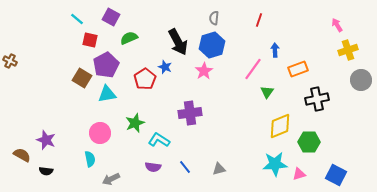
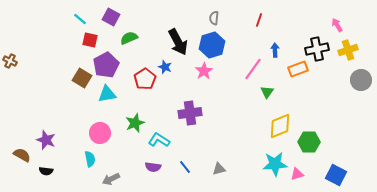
cyan line: moved 3 px right
black cross: moved 50 px up
pink triangle: moved 2 px left
